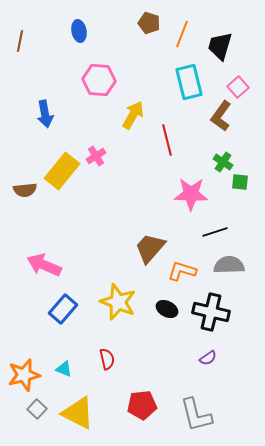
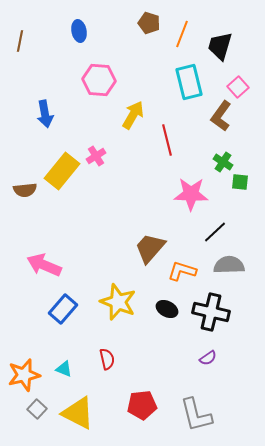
black line: rotated 25 degrees counterclockwise
